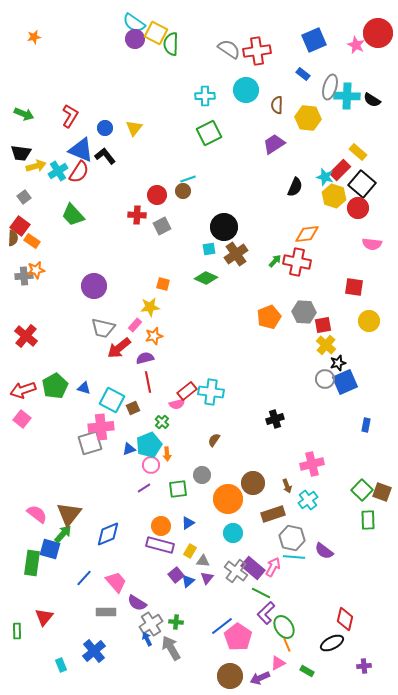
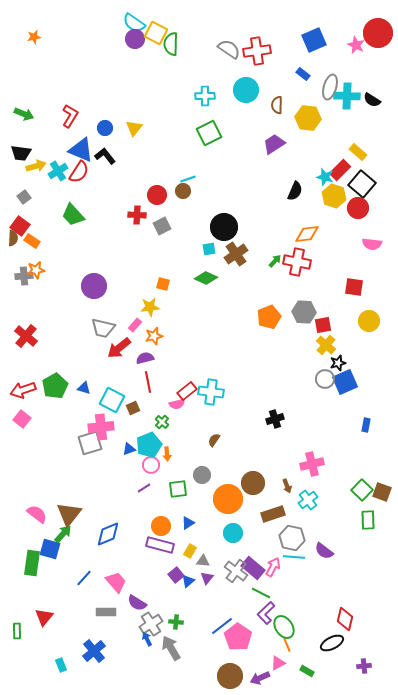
black semicircle at (295, 187): moved 4 px down
